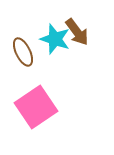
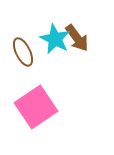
brown arrow: moved 6 px down
cyan star: rotated 8 degrees clockwise
